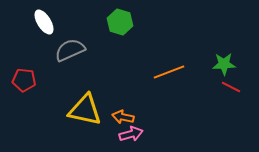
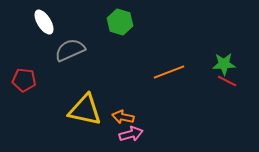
red line: moved 4 px left, 6 px up
